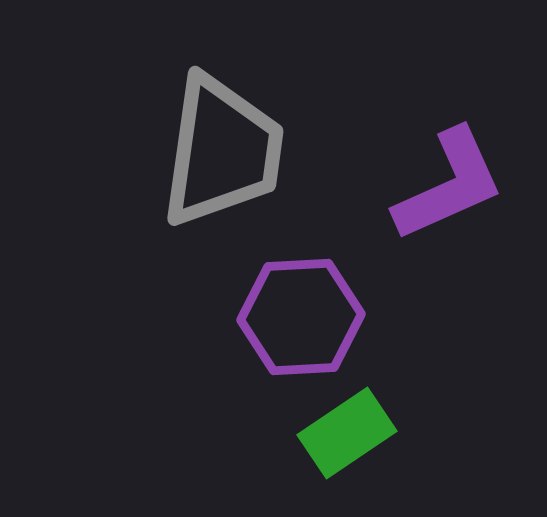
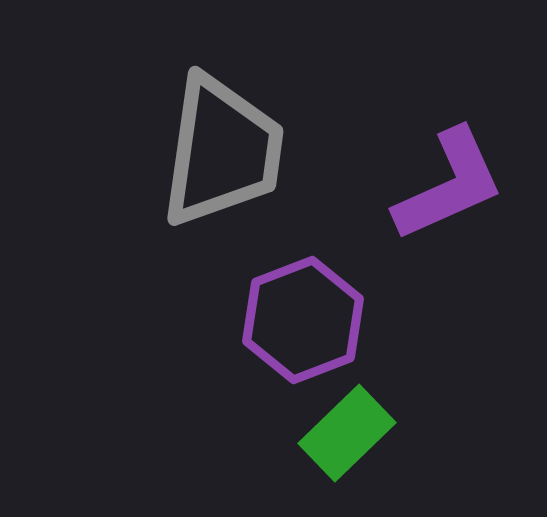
purple hexagon: moved 2 px right, 3 px down; rotated 18 degrees counterclockwise
green rectangle: rotated 10 degrees counterclockwise
